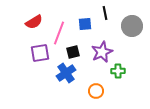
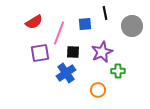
black square: rotated 16 degrees clockwise
orange circle: moved 2 px right, 1 px up
